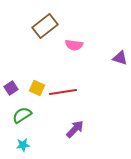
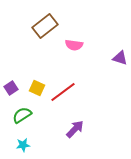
red line: rotated 28 degrees counterclockwise
